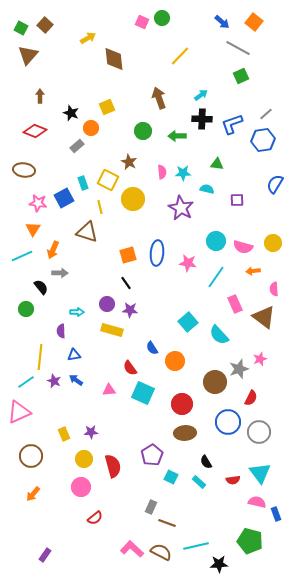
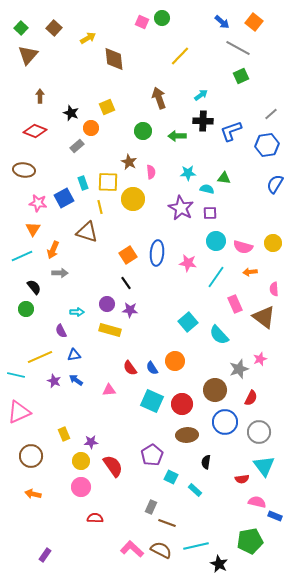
brown square at (45, 25): moved 9 px right, 3 px down
green square at (21, 28): rotated 16 degrees clockwise
gray line at (266, 114): moved 5 px right
black cross at (202, 119): moved 1 px right, 2 px down
blue L-shape at (232, 124): moved 1 px left, 7 px down
blue hexagon at (263, 140): moved 4 px right, 5 px down
green triangle at (217, 164): moved 7 px right, 14 px down
pink semicircle at (162, 172): moved 11 px left
cyan star at (183, 173): moved 5 px right
yellow square at (108, 180): moved 2 px down; rotated 25 degrees counterclockwise
purple square at (237, 200): moved 27 px left, 13 px down
orange square at (128, 255): rotated 18 degrees counterclockwise
orange arrow at (253, 271): moved 3 px left, 1 px down
black semicircle at (41, 287): moved 7 px left
yellow rectangle at (112, 330): moved 2 px left
purple semicircle at (61, 331): rotated 24 degrees counterclockwise
blue semicircle at (152, 348): moved 20 px down
yellow line at (40, 357): rotated 60 degrees clockwise
cyan line at (26, 382): moved 10 px left, 7 px up; rotated 48 degrees clockwise
brown circle at (215, 382): moved 8 px down
cyan square at (143, 393): moved 9 px right, 8 px down
blue circle at (228, 422): moved 3 px left
purple star at (91, 432): moved 10 px down
brown ellipse at (185, 433): moved 2 px right, 2 px down
yellow circle at (84, 459): moved 3 px left, 2 px down
black semicircle at (206, 462): rotated 40 degrees clockwise
red semicircle at (113, 466): rotated 20 degrees counterclockwise
cyan triangle at (260, 473): moved 4 px right, 7 px up
red semicircle at (233, 480): moved 9 px right, 1 px up
cyan rectangle at (199, 482): moved 4 px left, 8 px down
orange arrow at (33, 494): rotated 63 degrees clockwise
blue rectangle at (276, 514): moved 1 px left, 2 px down; rotated 48 degrees counterclockwise
red semicircle at (95, 518): rotated 140 degrees counterclockwise
green pentagon at (250, 541): rotated 25 degrees counterclockwise
brown semicircle at (161, 552): moved 2 px up
black star at (219, 564): rotated 30 degrees clockwise
